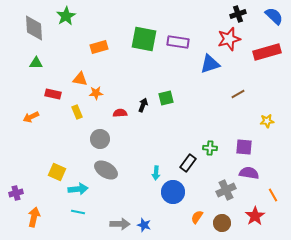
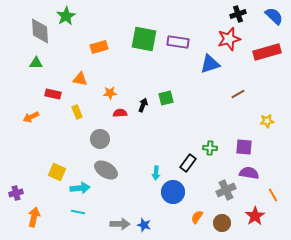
gray diamond at (34, 28): moved 6 px right, 3 px down
orange star at (96, 93): moved 14 px right
cyan arrow at (78, 189): moved 2 px right, 1 px up
